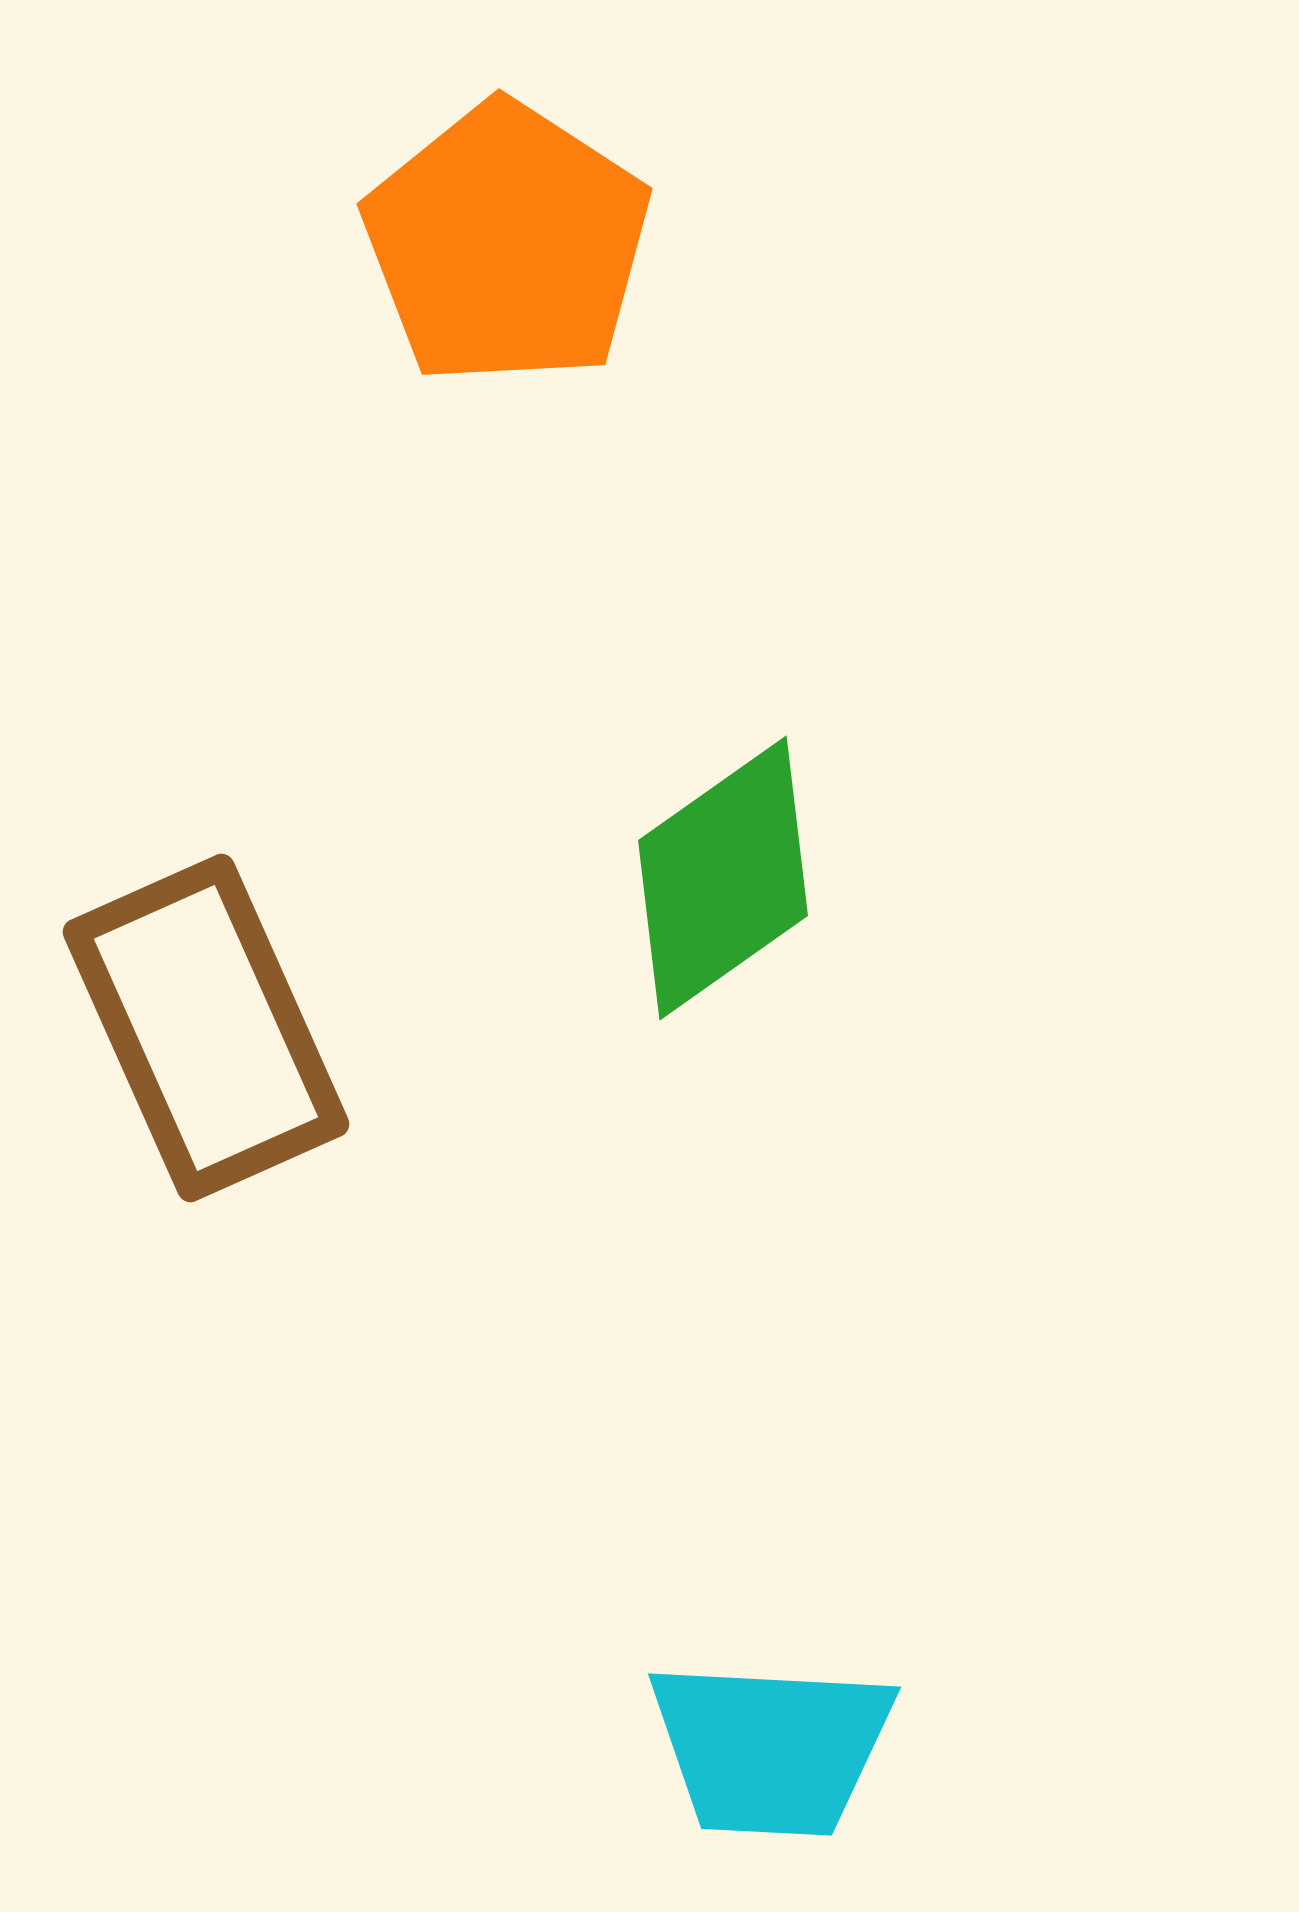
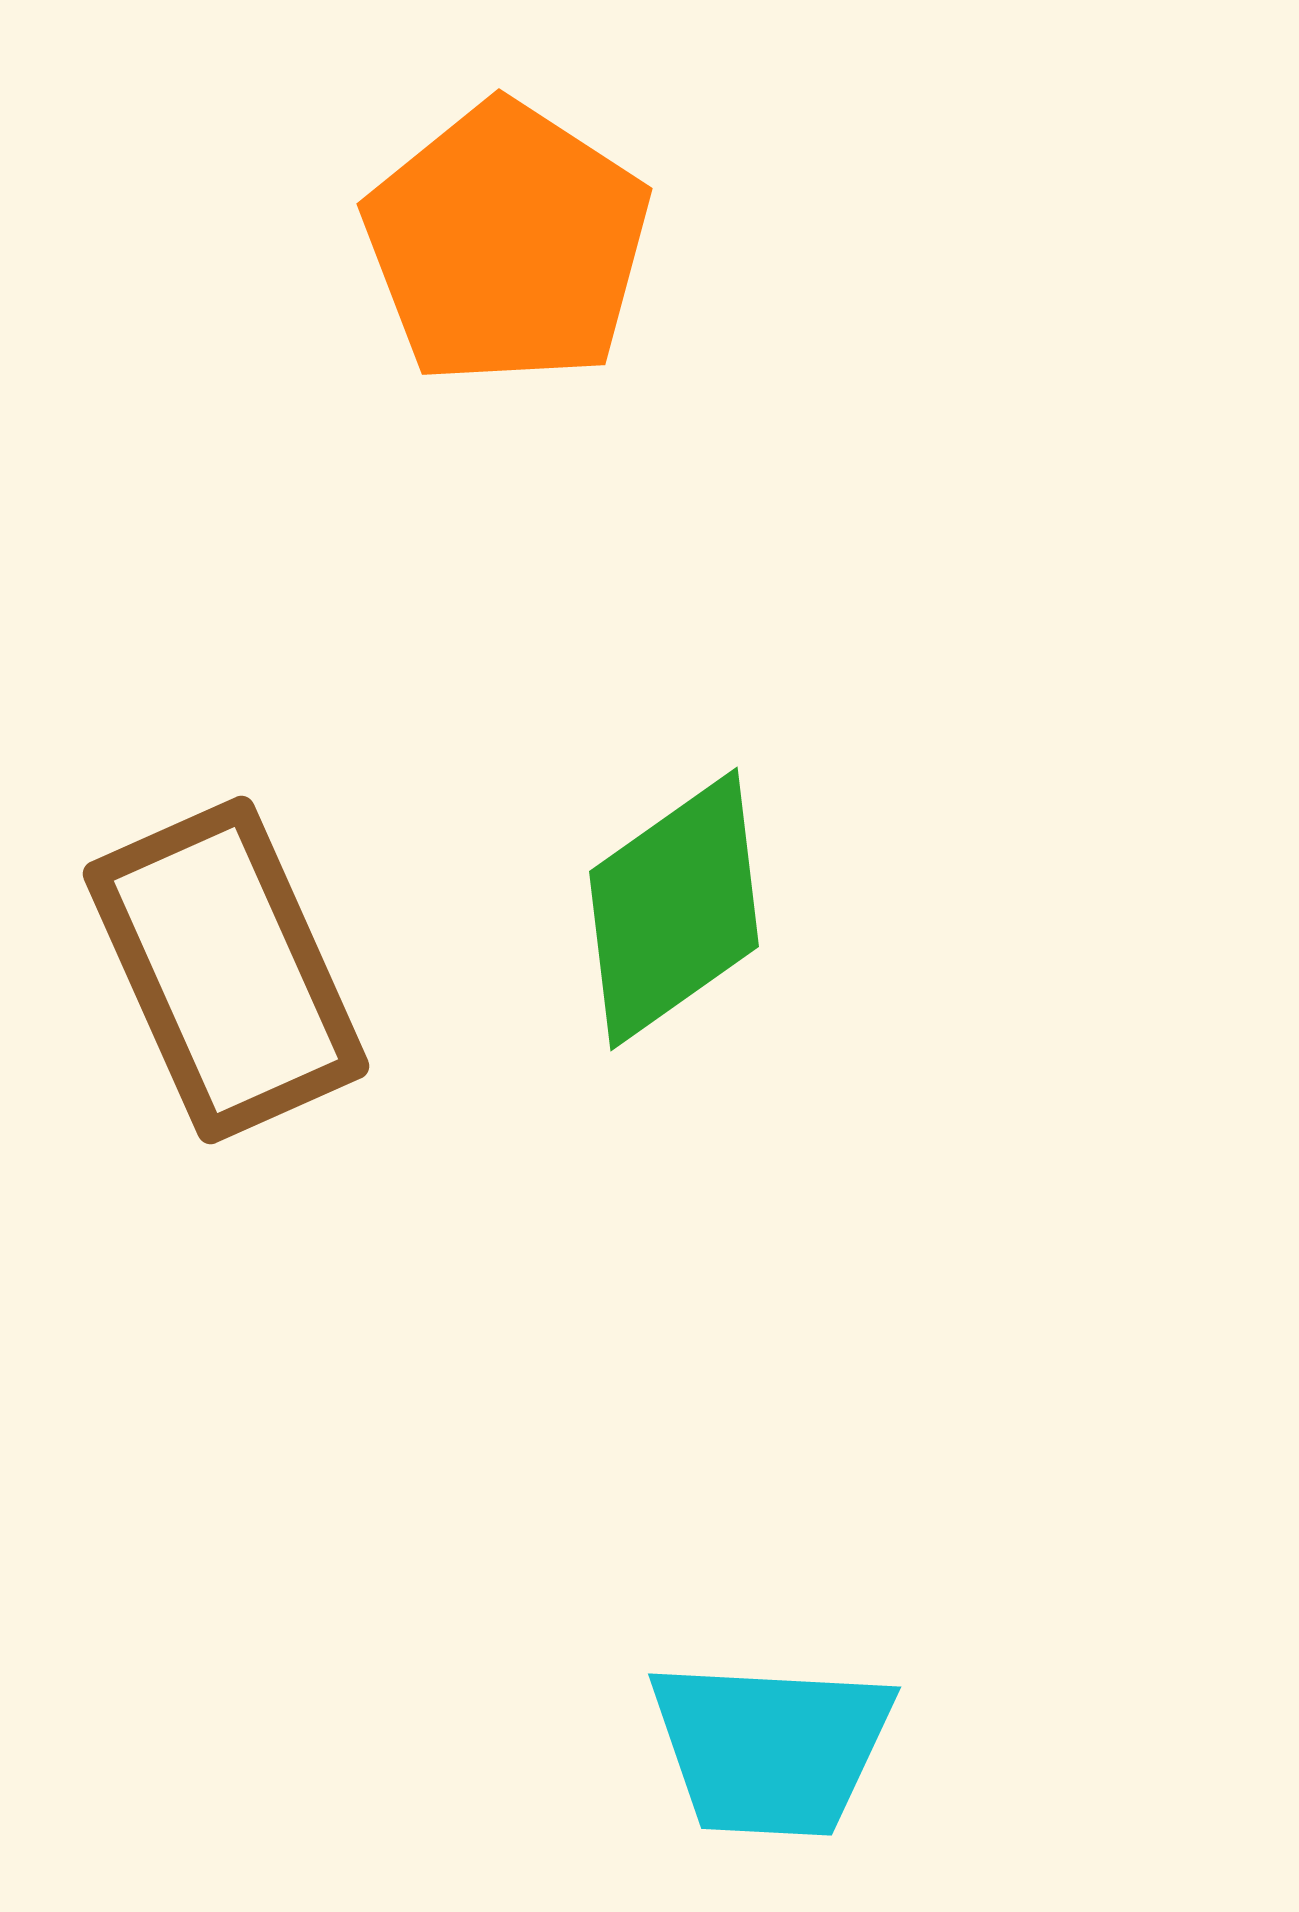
green diamond: moved 49 px left, 31 px down
brown rectangle: moved 20 px right, 58 px up
